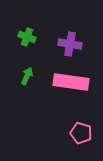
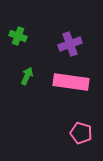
green cross: moved 9 px left, 1 px up
purple cross: rotated 30 degrees counterclockwise
